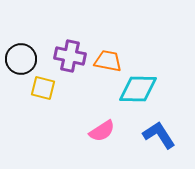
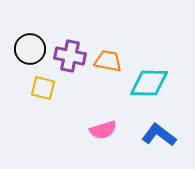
black circle: moved 9 px right, 10 px up
cyan diamond: moved 11 px right, 6 px up
pink semicircle: moved 1 px right, 1 px up; rotated 16 degrees clockwise
blue L-shape: rotated 20 degrees counterclockwise
